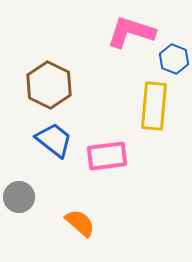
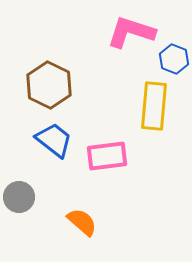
orange semicircle: moved 2 px right, 1 px up
